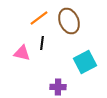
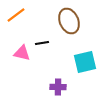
orange line: moved 23 px left, 3 px up
black line: rotated 72 degrees clockwise
cyan square: rotated 15 degrees clockwise
